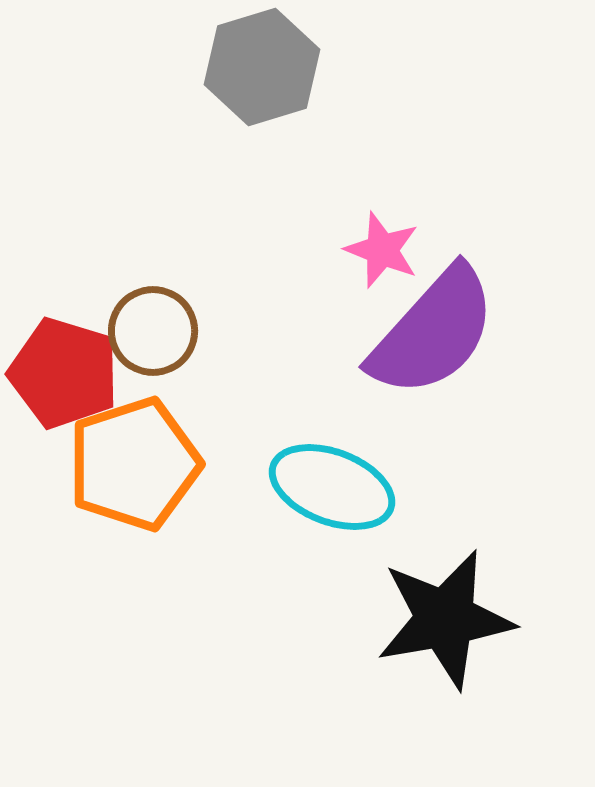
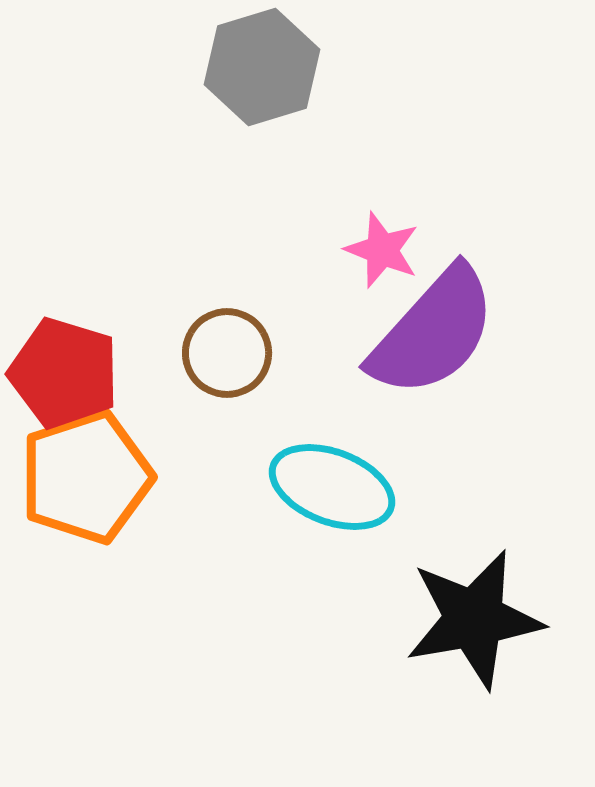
brown circle: moved 74 px right, 22 px down
orange pentagon: moved 48 px left, 13 px down
black star: moved 29 px right
